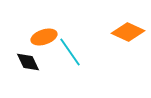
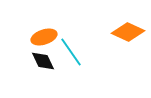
cyan line: moved 1 px right
black diamond: moved 15 px right, 1 px up
